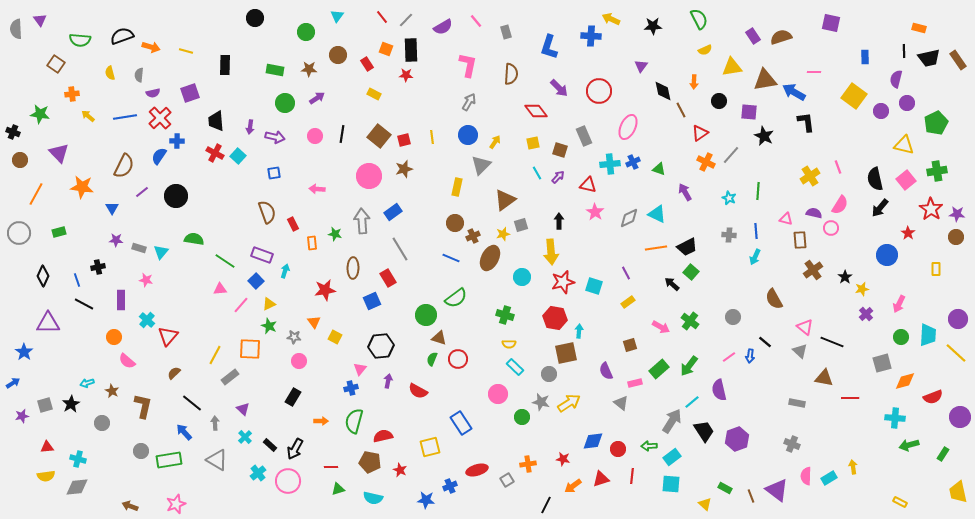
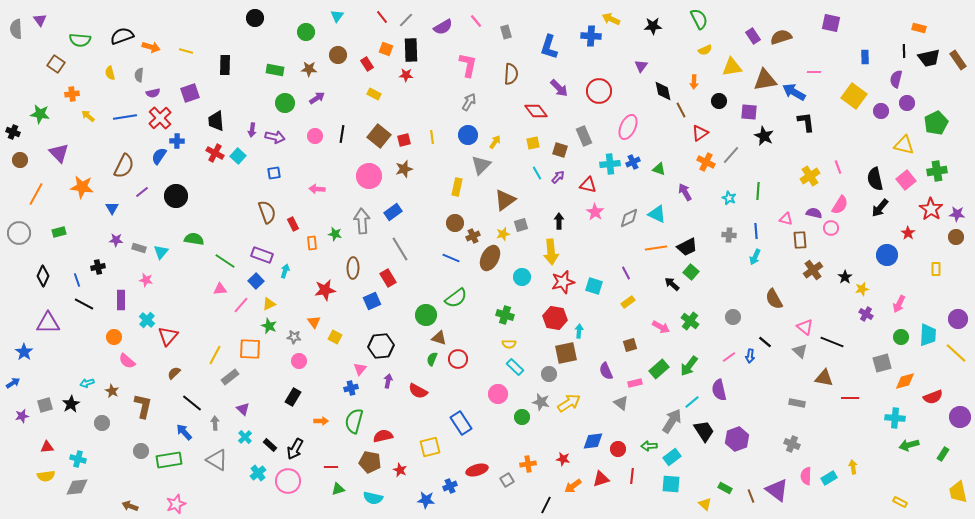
purple arrow at (250, 127): moved 2 px right, 3 px down
purple cross at (866, 314): rotated 16 degrees counterclockwise
